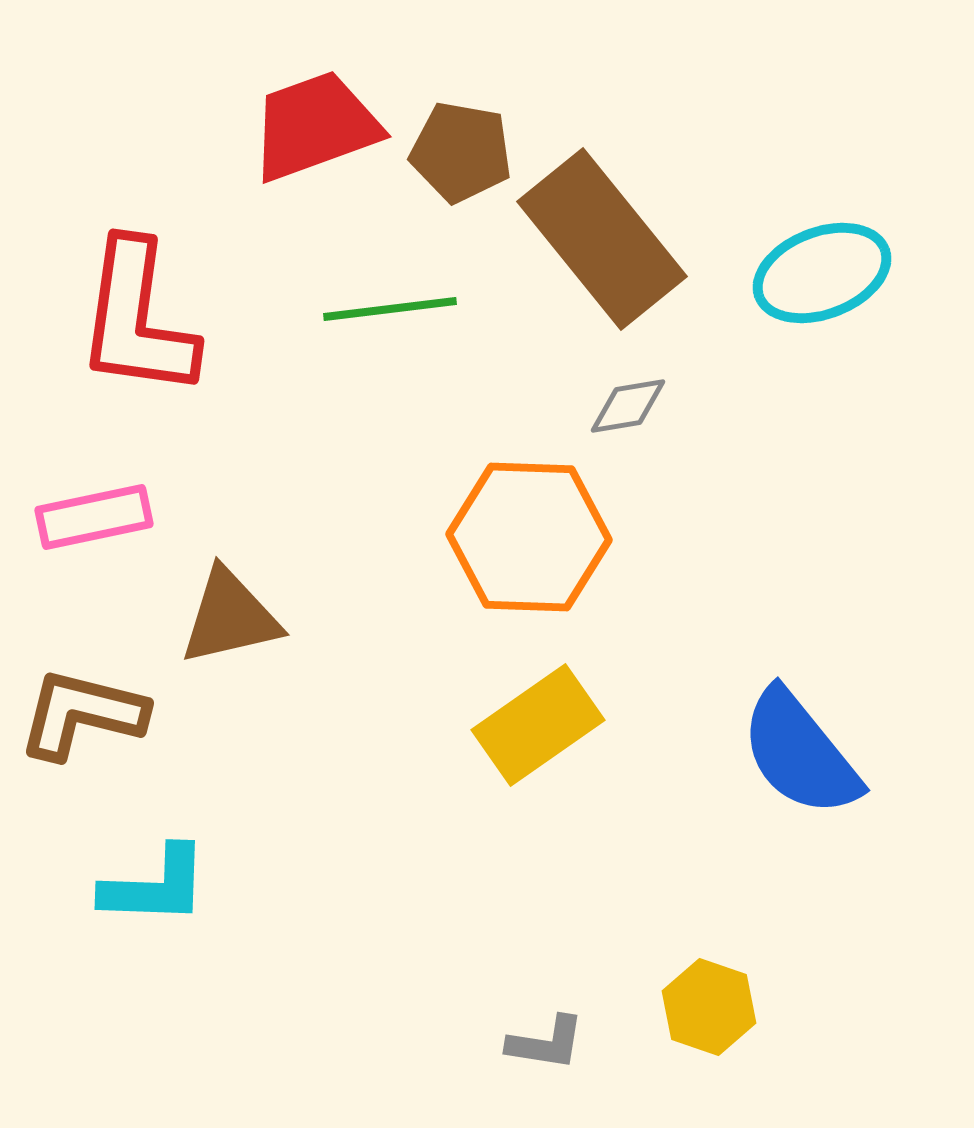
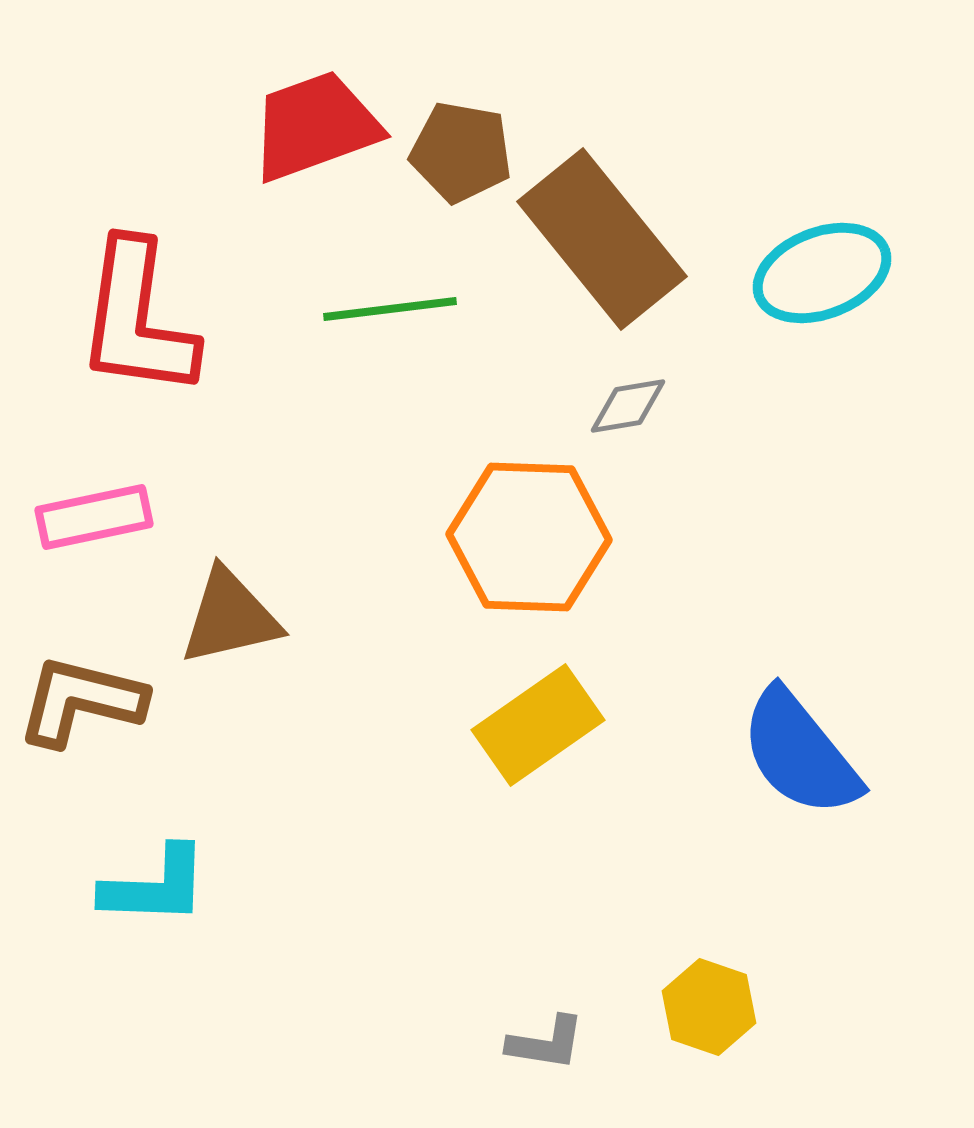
brown L-shape: moved 1 px left, 13 px up
